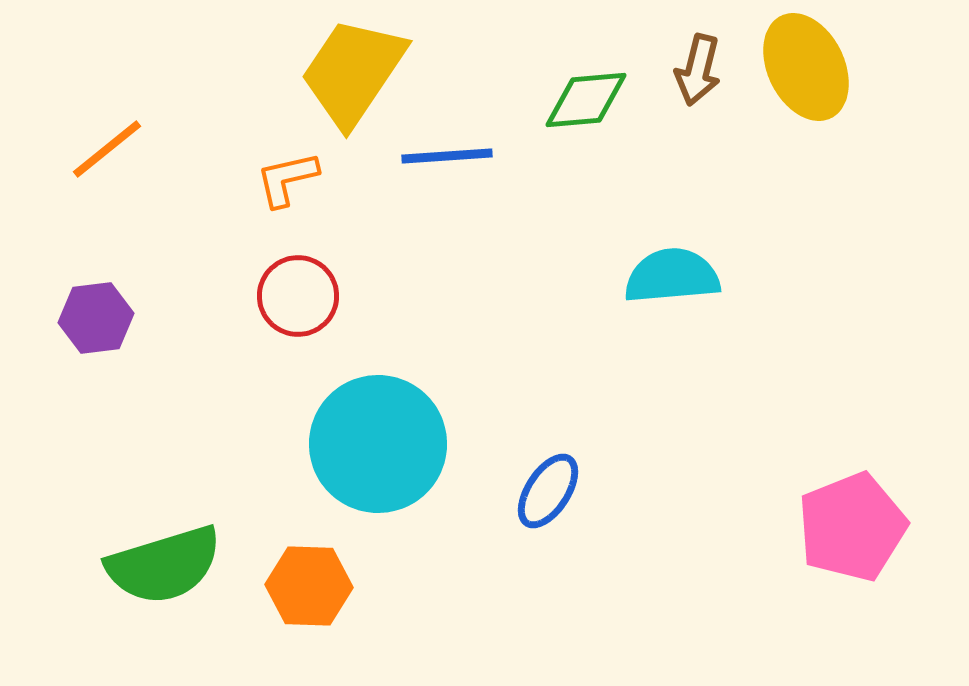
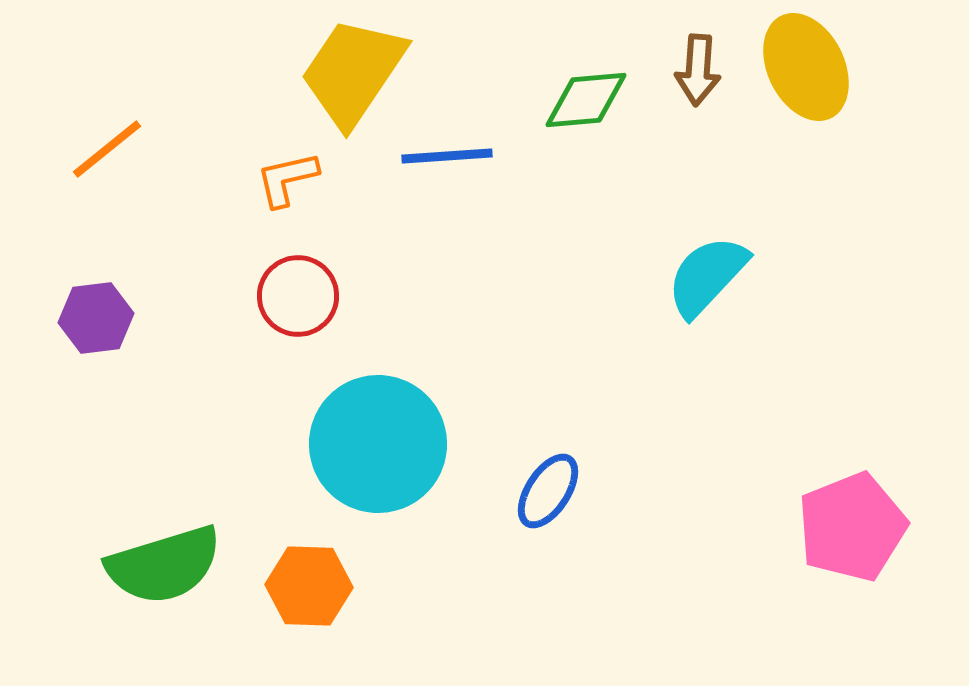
brown arrow: rotated 10 degrees counterclockwise
cyan semicircle: moved 35 px right; rotated 42 degrees counterclockwise
